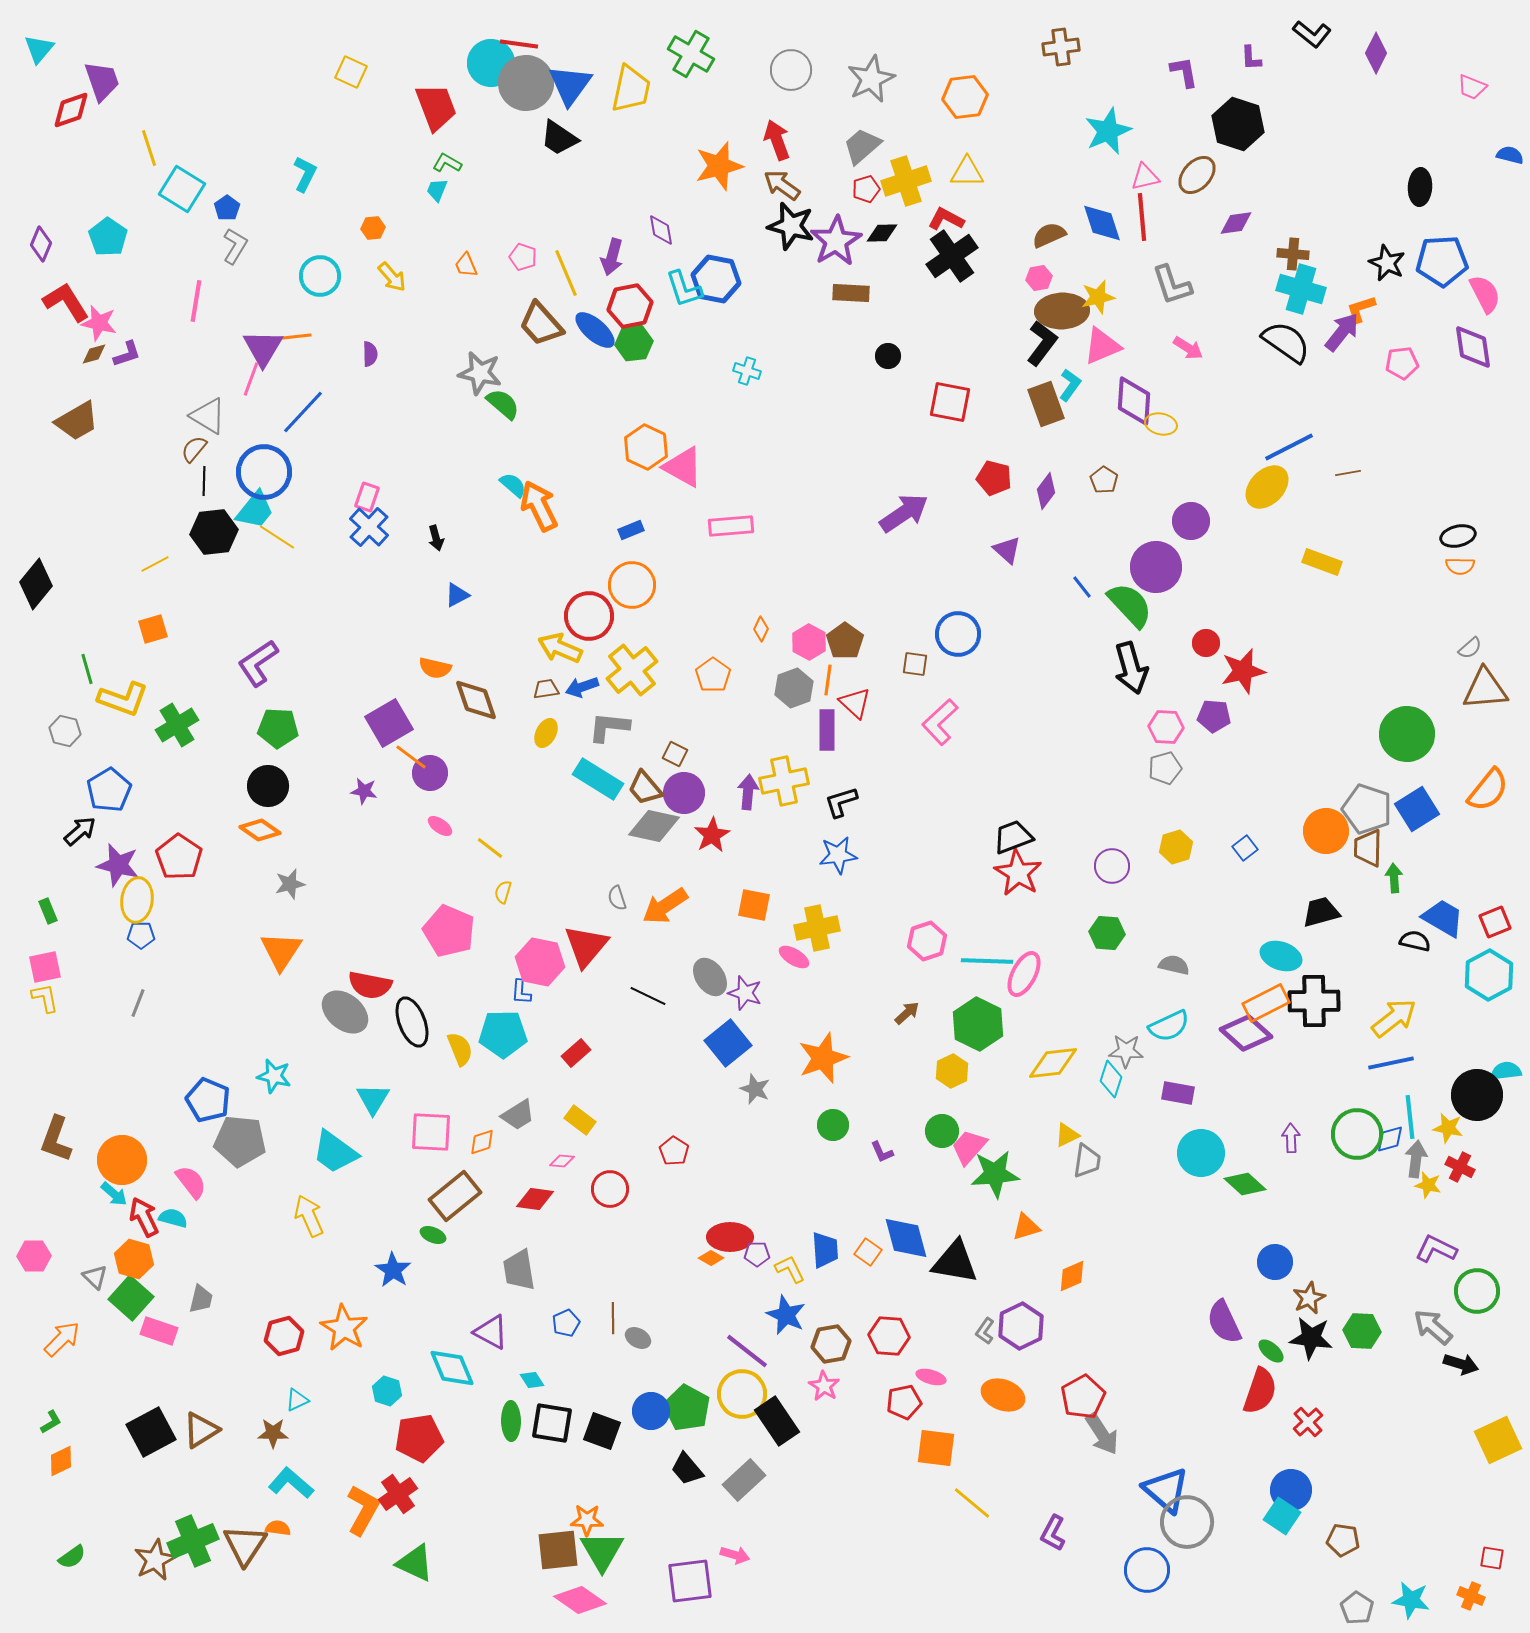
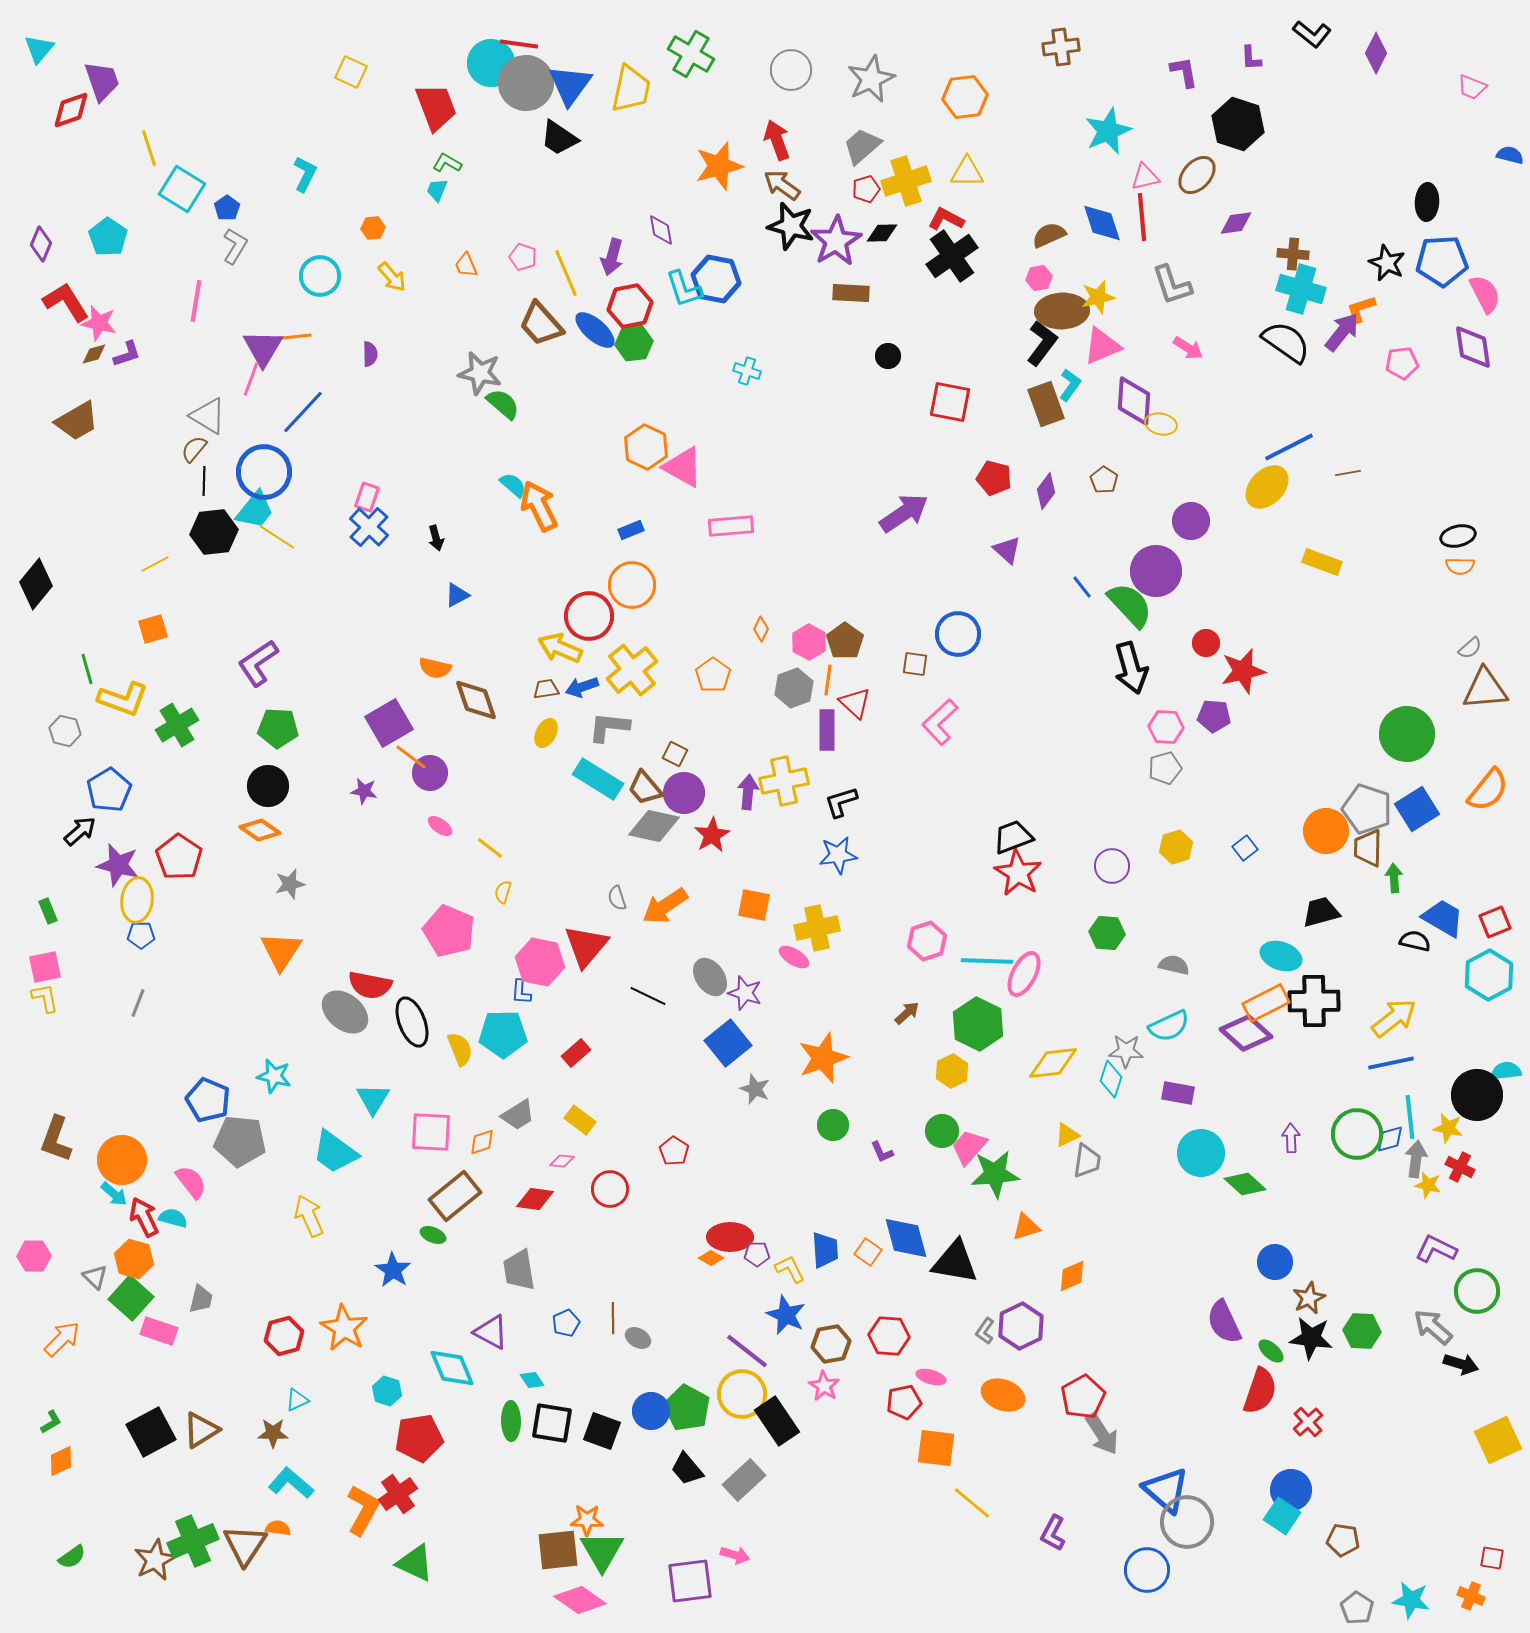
black ellipse at (1420, 187): moved 7 px right, 15 px down
purple circle at (1156, 567): moved 4 px down
